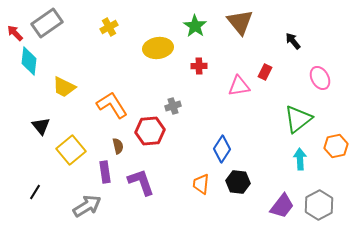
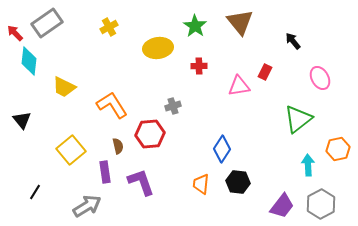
black triangle: moved 19 px left, 6 px up
red hexagon: moved 3 px down
orange hexagon: moved 2 px right, 3 px down
cyan arrow: moved 8 px right, 6 px down
gray hexagon: moved 2 px right, 1 px up
